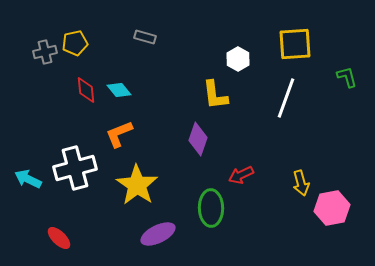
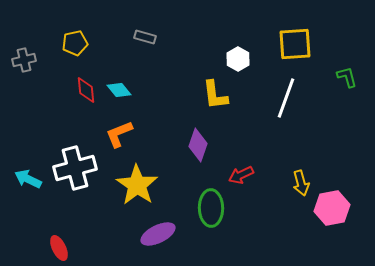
gray cross: moved 21 px left, 8 px down
purple diamond: moved 6 px down
red ellipse: moved 10 px down; rotated 20 degrees clockwise
